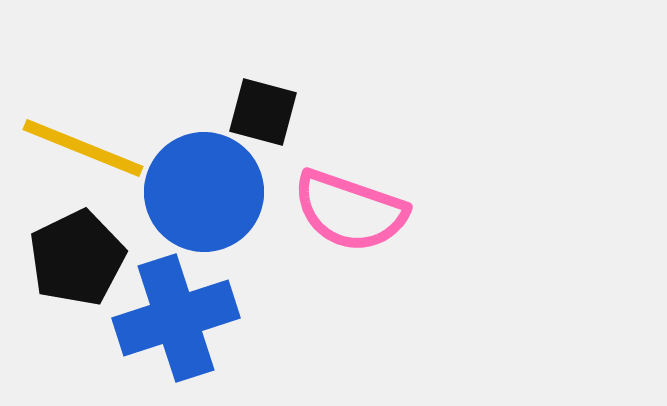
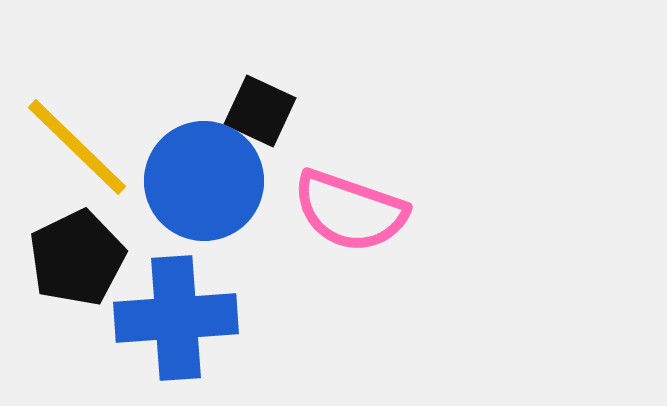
black square: moved 3 px left, 1 px up; rotated 10 degrees clockwise
yellow line: moved 6 px left, 1 px up; rotated 22 degrees clockwise
blue circle: moved 11 px up
blue cross: rotated 14 degrees clockwise
